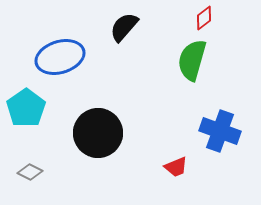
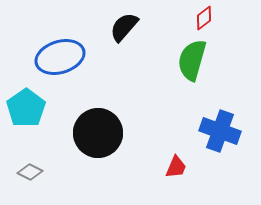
red trapezoid: rotated 45 degrees counterclockwise
